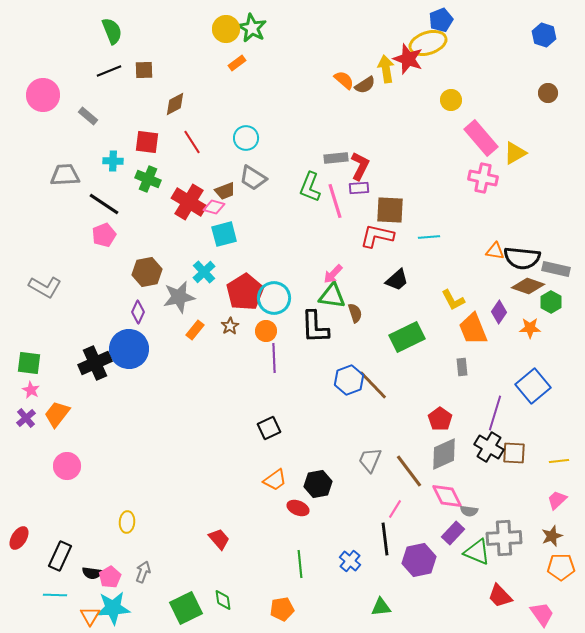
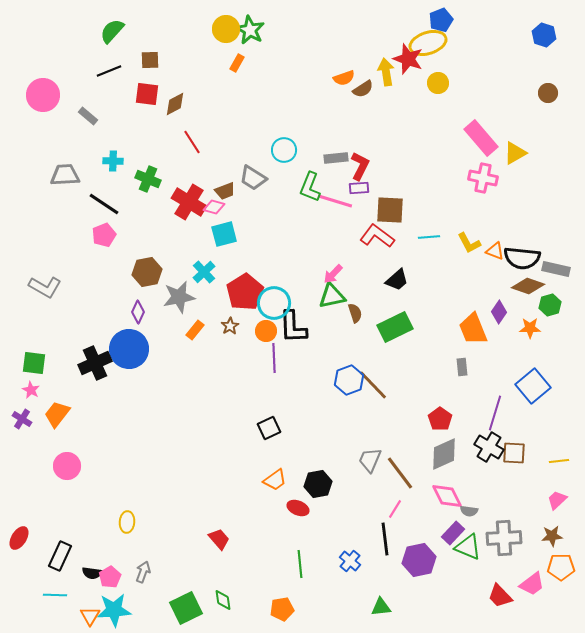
green star at (252, 28): moved 2 px left, 2 px down
green semicircle at (112, 31): rotated 116 degrees counterclockwise
orange rectangle at (237, 63): rotated 24 degrees counterclockwise
yellow arrow at (386, 69): moved 3 px down
brown square at (144, 70): moved 6 px right, 10 px up
orange semicircle at (344, 80): moved 2 px up; rotated 120 degrees clockwise
brown semicircle at (365, 85): moved 2 px left, 4 px down
yellow circle at (451, 100): moved 13 px left, 17 px up
cyan circle at (246, 138): moved 38 px right, 12 px down
red square at (147, 142): moved 48 px up
pink line at (335, 201): rotated 56 degrees counterclockwise
red L-shape at (377, 236): rotated 24 degrees clockwise
orange triangle at (495, 251): rotated 12 degrees clockwise
green triangle at (332, 296): rotated 20 degrees counterclockwise
cyan circle at (274, 298): moved 5 px down
yellow L-shape at (453, 300): moved 16 px right, 57 px up
green hexagon at (551, 302): moved 1 px left, 3 px down; rotated 15 degrees clockwise
black L-shape at (315, 327): moved 22 px left
green rectangle at (407, 337): moved 12 px left, 10 px up
green square at (29, 363): moved 5 px right
purple cross at (26, 418): moved 4 px left, 1 px down; rotated 18 degrees counterclockwise
brown line at (409, 471): moved 9 px left, 2 px down
brown star at (552, 536): rotated 15 degrees clockwise
green triangle at (477, 552): moved 9 px left, 5 px up
cyan star at (113, 608): moved 1 px right, 2 px down
pink trapezoid at (542, 614): moved 10 px left, 30 px up; rotated 88 degrees clockwise
